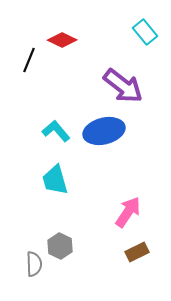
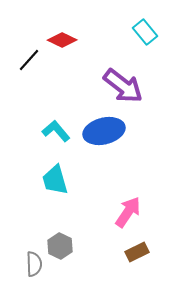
black line: rotated 20 degrees clockwise
